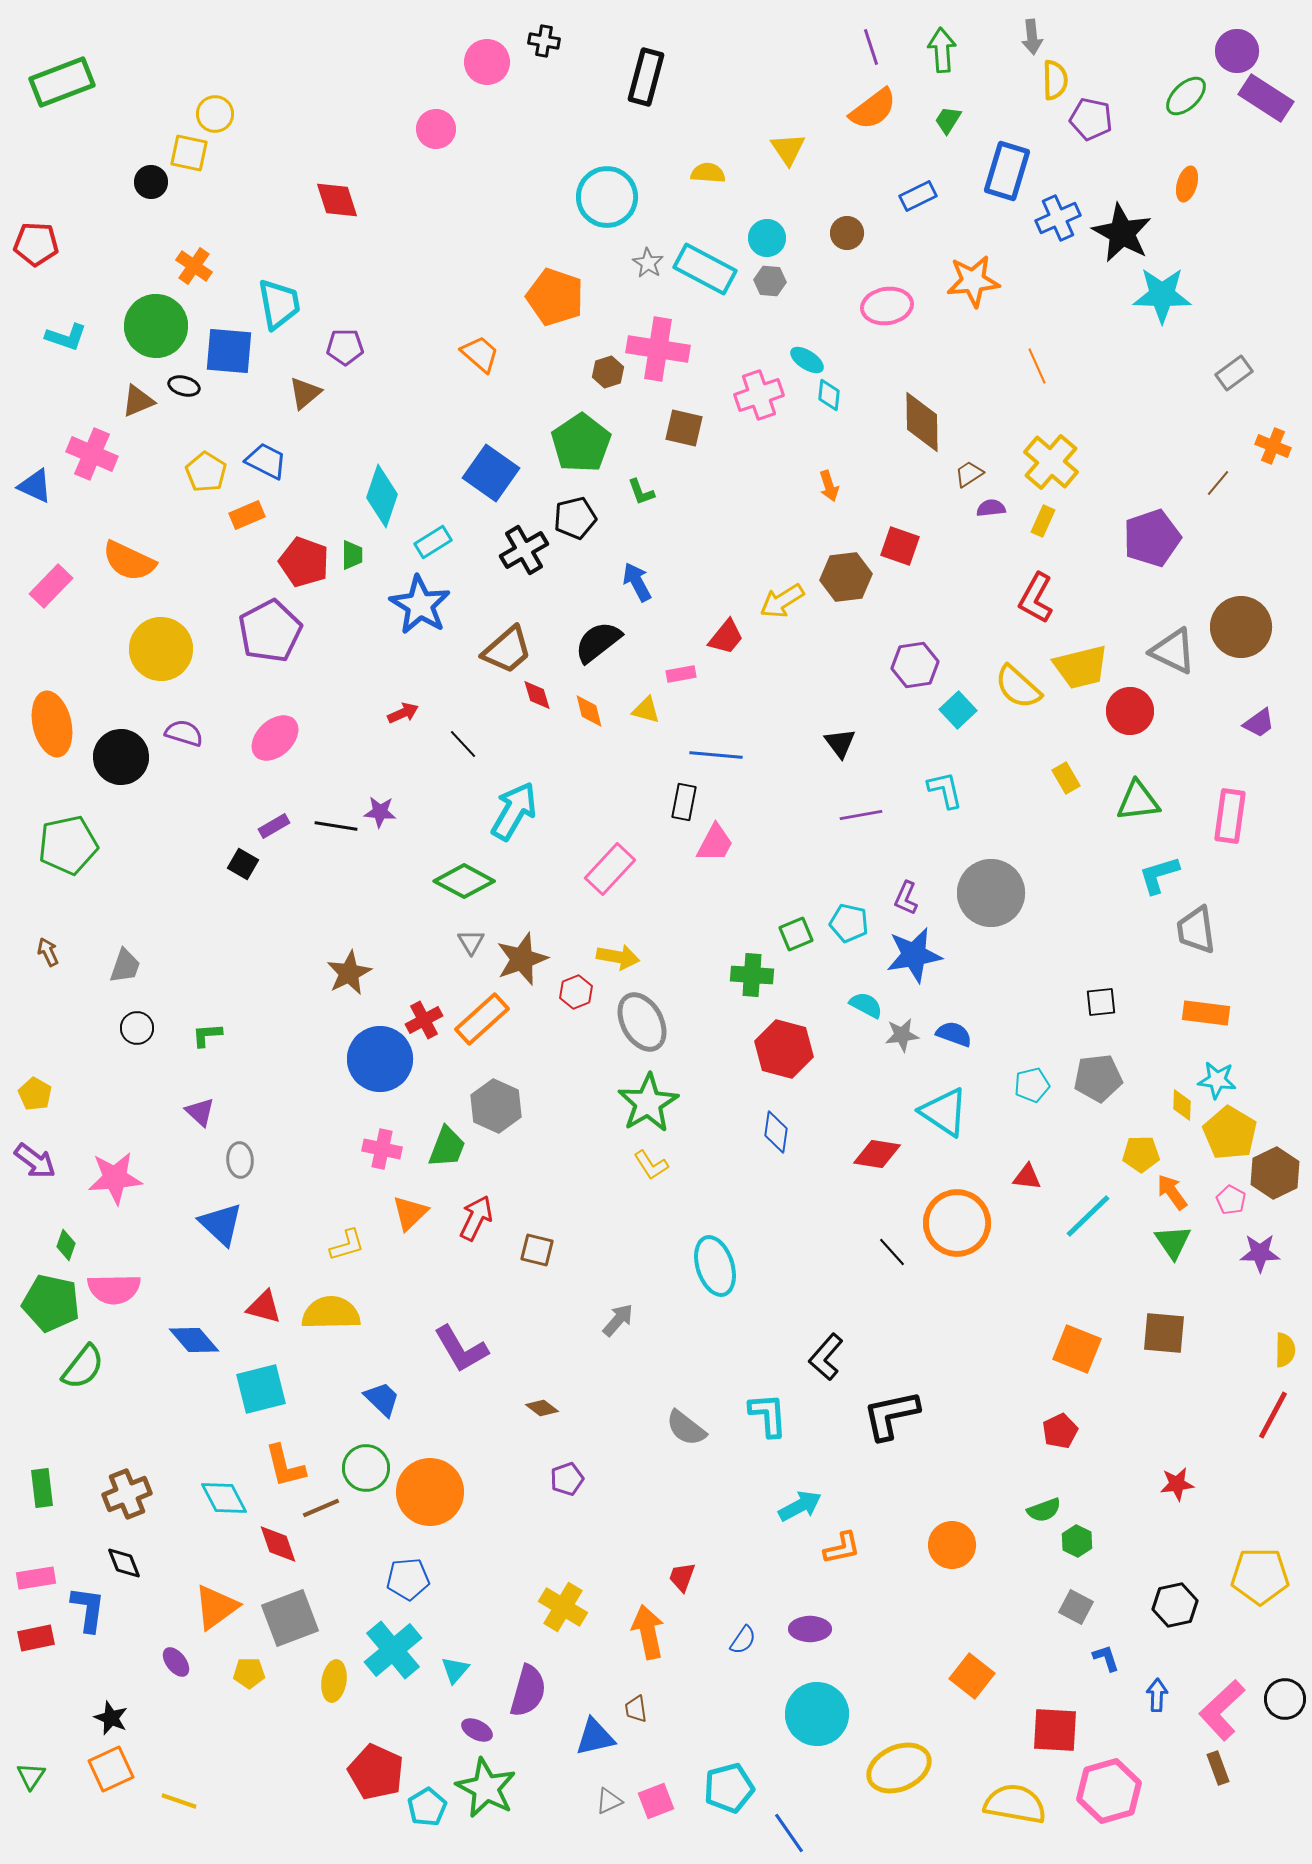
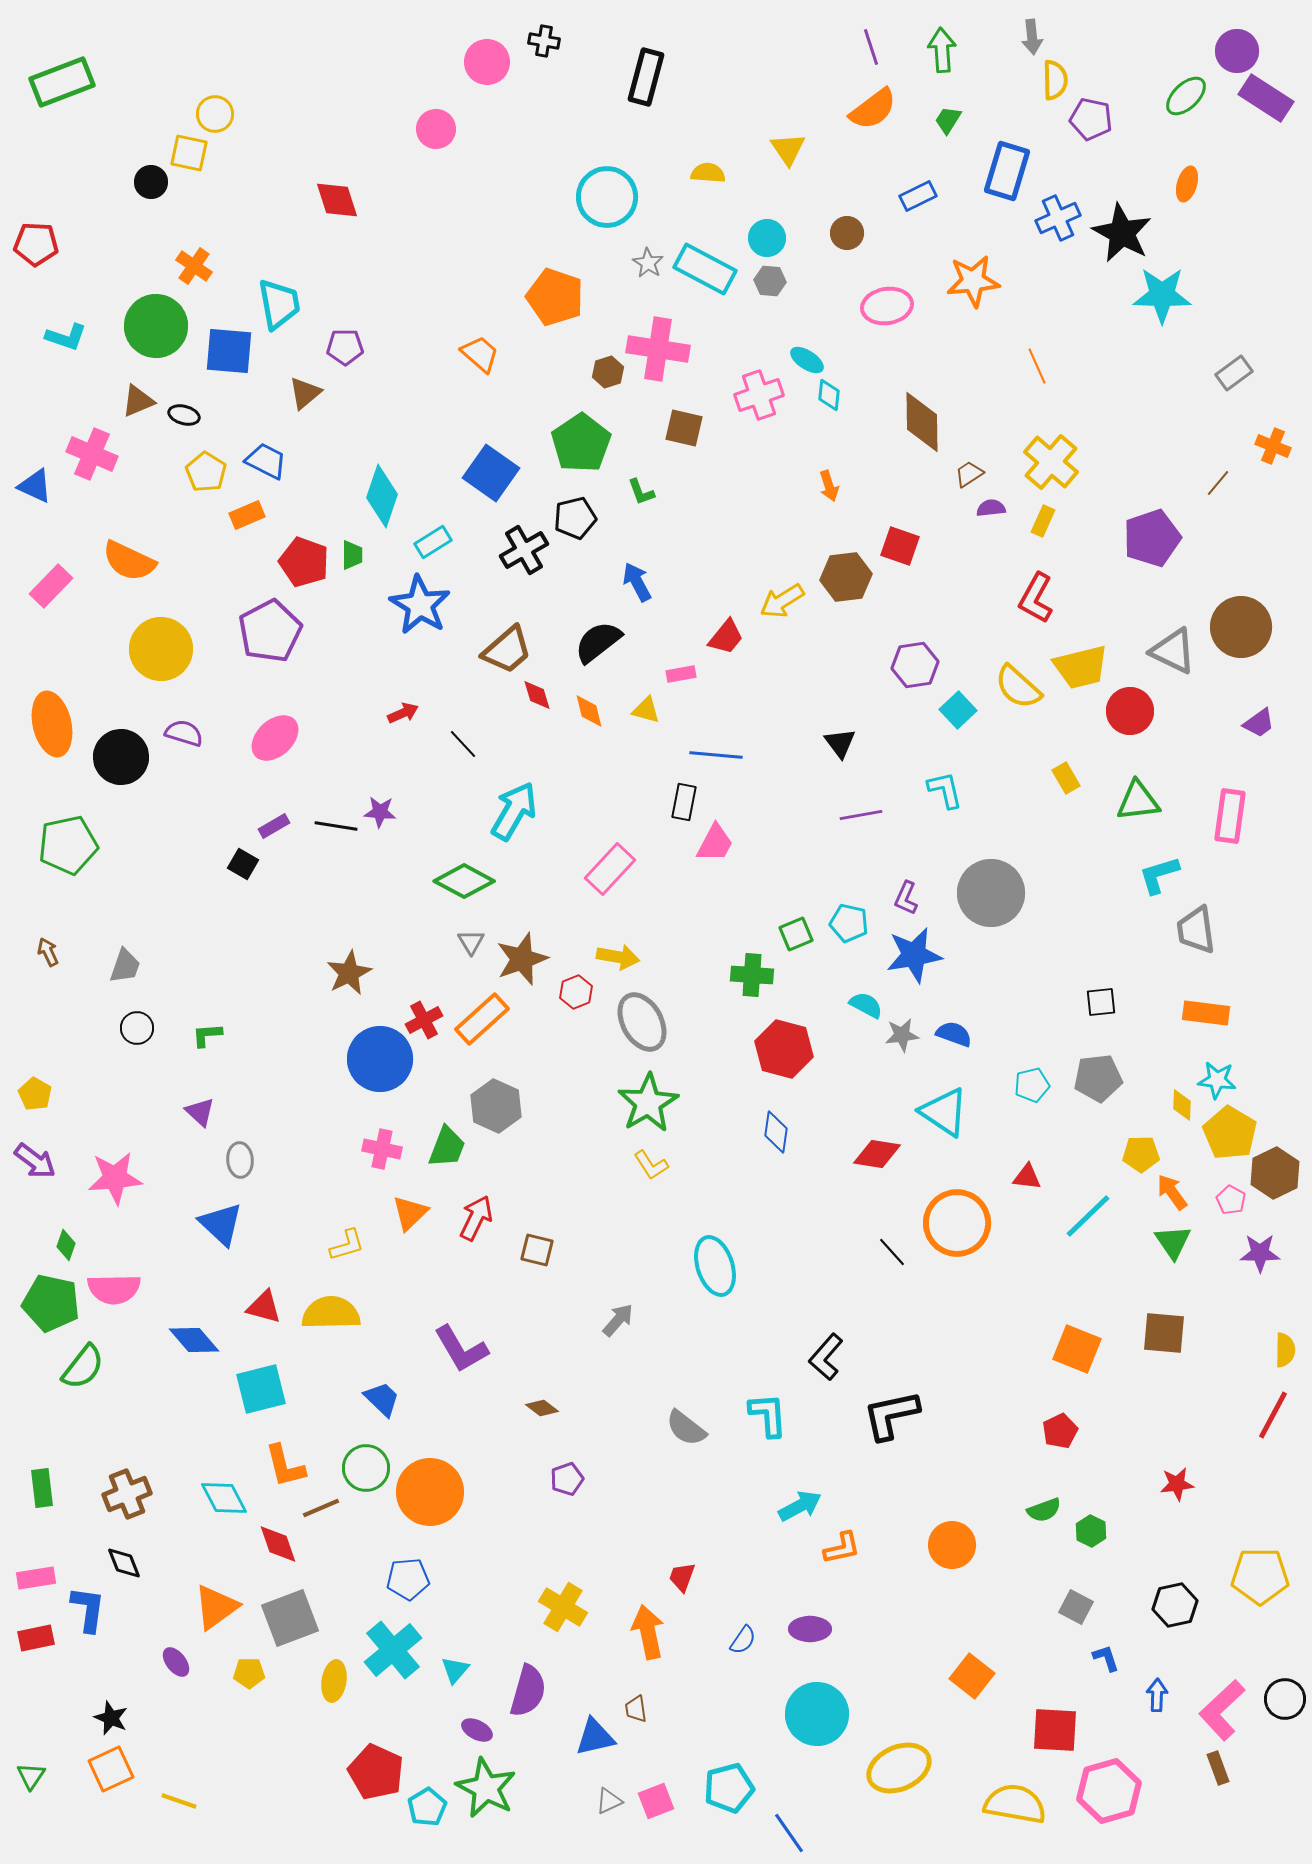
black ellipse at (184, 386): moved 29 px down
green hexagon at (1077, 1541): moved 14 px right, 10 px up
